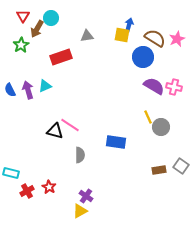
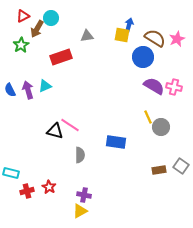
red triangle: rotated 32 degrees clockwise
red cross: rotated 16 degrees clockwise
purple cross: moved 2 px left, 1 px up; rotated 24 degrees counterclockwise
